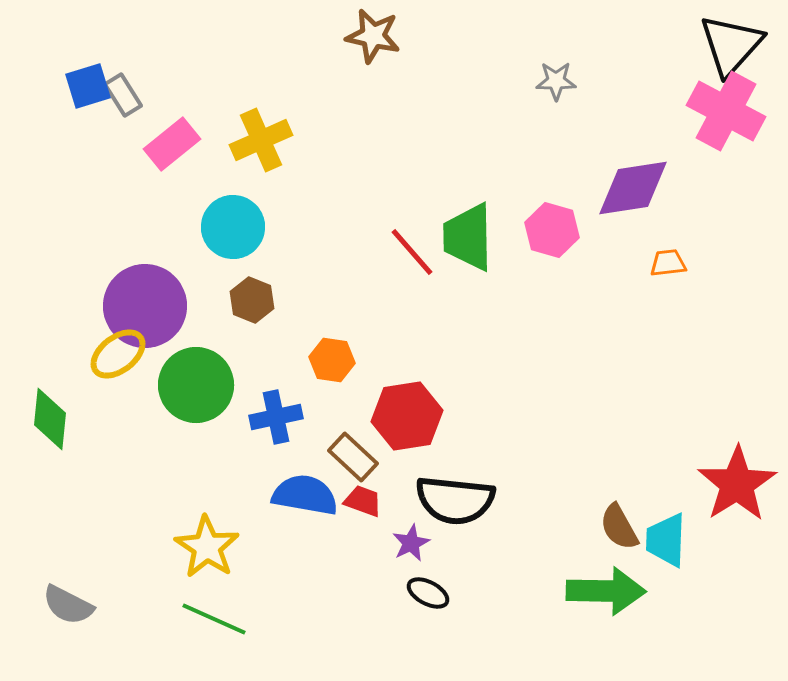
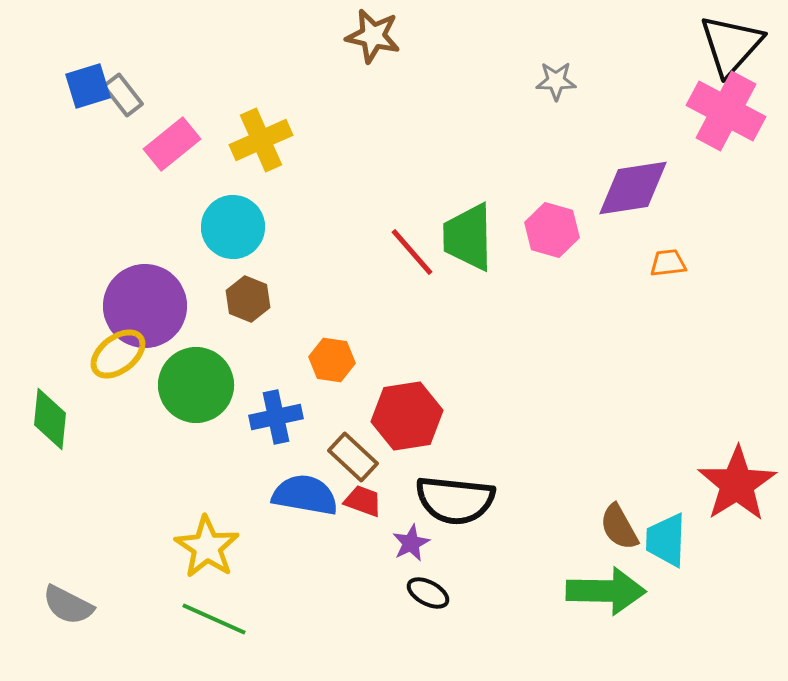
gray rectangle: rotated 6 degrees counterclockwise
brown hexagon: moved 4 px left, 1 px up
